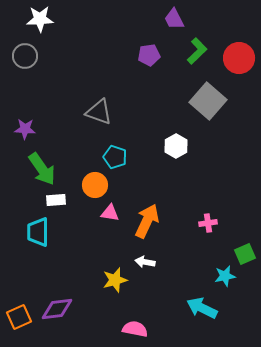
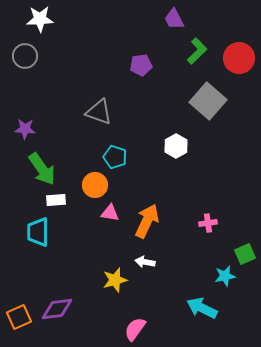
purple pentagon: moved 8 px left, 10 px down
pink semicircle: rotated 65 degrees counterclockwise
